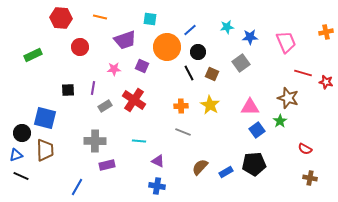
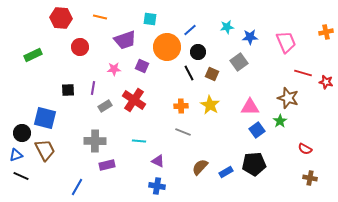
gray square at (241, 63): moved 2 px left, 1 px up
brown trapezoid at (45, 150): rotated 25 degrees counterclockwise
